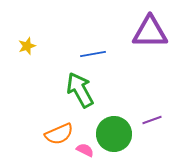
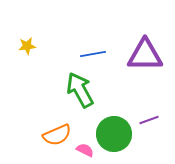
purple triangle: moved 5 px left, 23 px down
yellow star: rotated 12 degrees clockwise
purple line: moved 3 px left
orange semicircle: moved 2 px left, 1 px down
